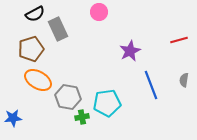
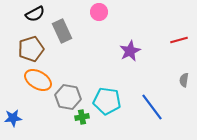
gray rectangle: moved 4 px right, 2 px down
blue line: moved 1 px right, 22 px down; rotated 16 degrees counterclockwise
cyan pentagon: moved 2 px up; rotated 16 degrees clockwise
